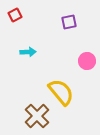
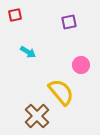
red square: rotated 16 degrees clockwise
cyan arrow: rotated 35 degrees clockwise
pink circle: moved 6 px left, 4 px down
